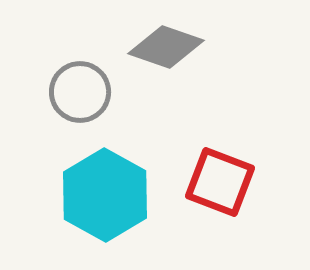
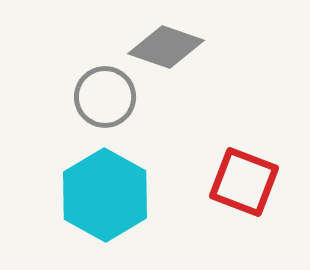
gray circle: moved 25 px right, 5 px down
red square: moved 24 px right
